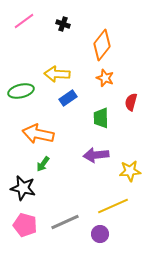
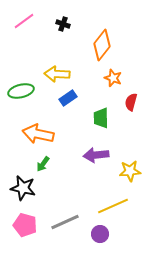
orange star: moved 8 px right
